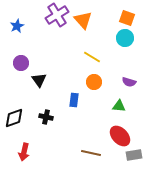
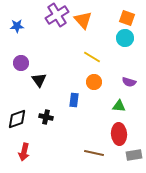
blue star: rotated 24 degrees clockwise
black diamond: moved 3 px right, 1 px down
red ellipse: moved 1 px left, 2 px up; rotated 40 degrees clockwise
brown line: moved 3 px right
